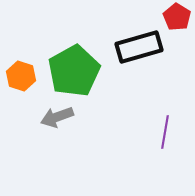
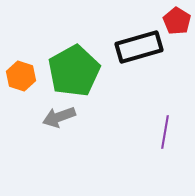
red pentagon: moved 4 px down
gray arrow: moved 2 px right
